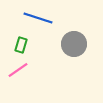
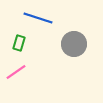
green rectangle: moved 2 px left, 2 px up
pink line: moved 2 px left, 2 px down
